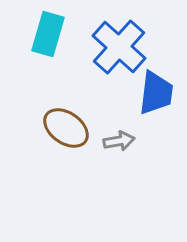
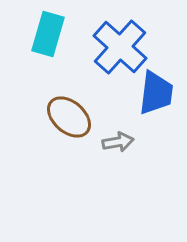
blue cross: moved 1 px right
brown ellipse: moved 3 px right, 11 px up; rotated 6 degrees clockwise
gray arrow: moved 1 px left, 1 px down
